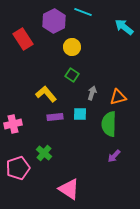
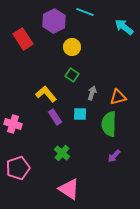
cyan line: moved 2 px right
purple rectangle: rotated 63 degrees clockwise
pink cross: rotated 30 degrees clockwise
green cross: moved 18 px right
